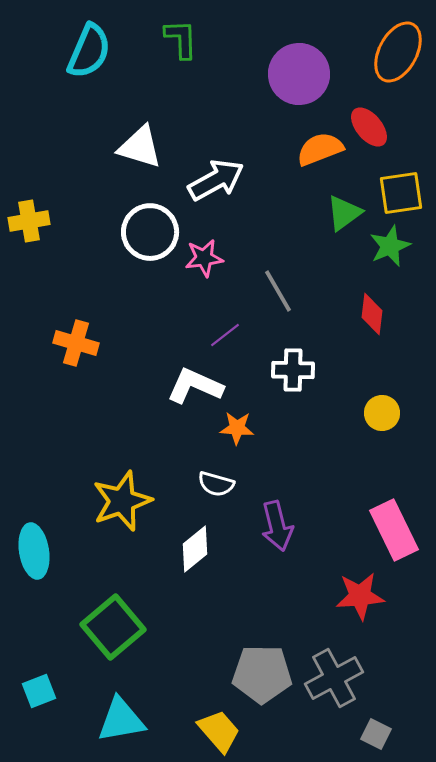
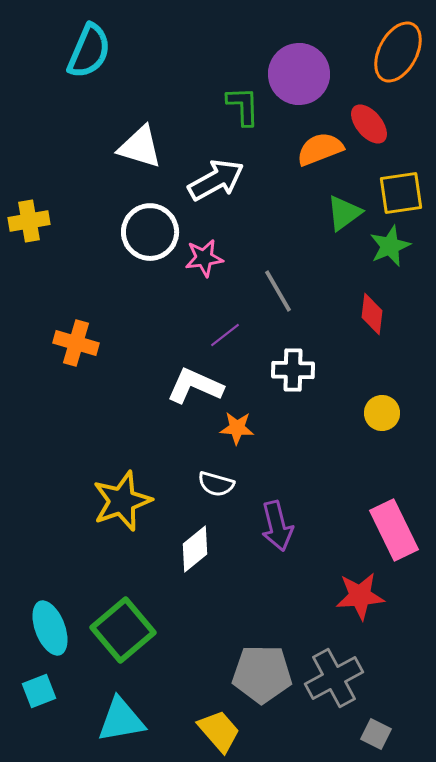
green L-shape: moved 62 px right, 67 px down
red ellipse: moved 3 px up
cyan ellipse: moved 16 px right, 77 px down; rotated 12 degrees counterclockwise
green square: moved 10 px right, 3 px down
